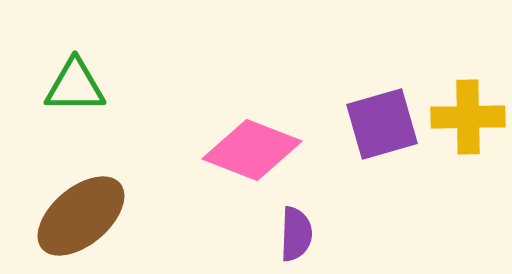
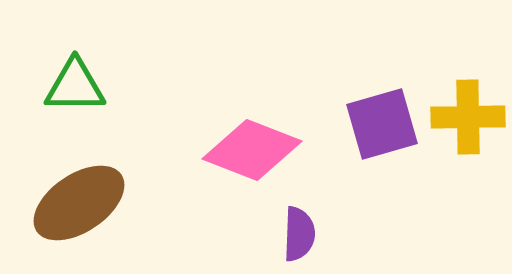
brown ellipse: moved 2 px left, 13 px up; rotated 6 degrees clockwise
purple semicircle: moved 3 px right
